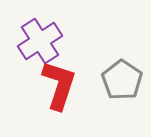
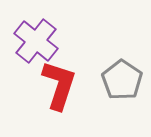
purple cross: moved 4 px left; rotated 18 degrees counterclockwise
